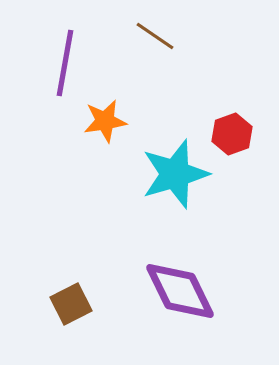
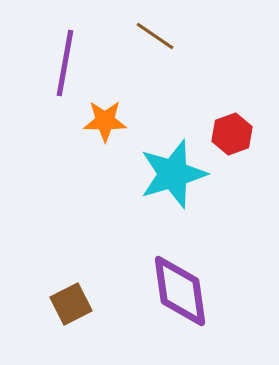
orange star: rotated 9 degrees clockwise
cyan star: moved 2 px left
purple diamond: rotated 18 degrees clockwise
